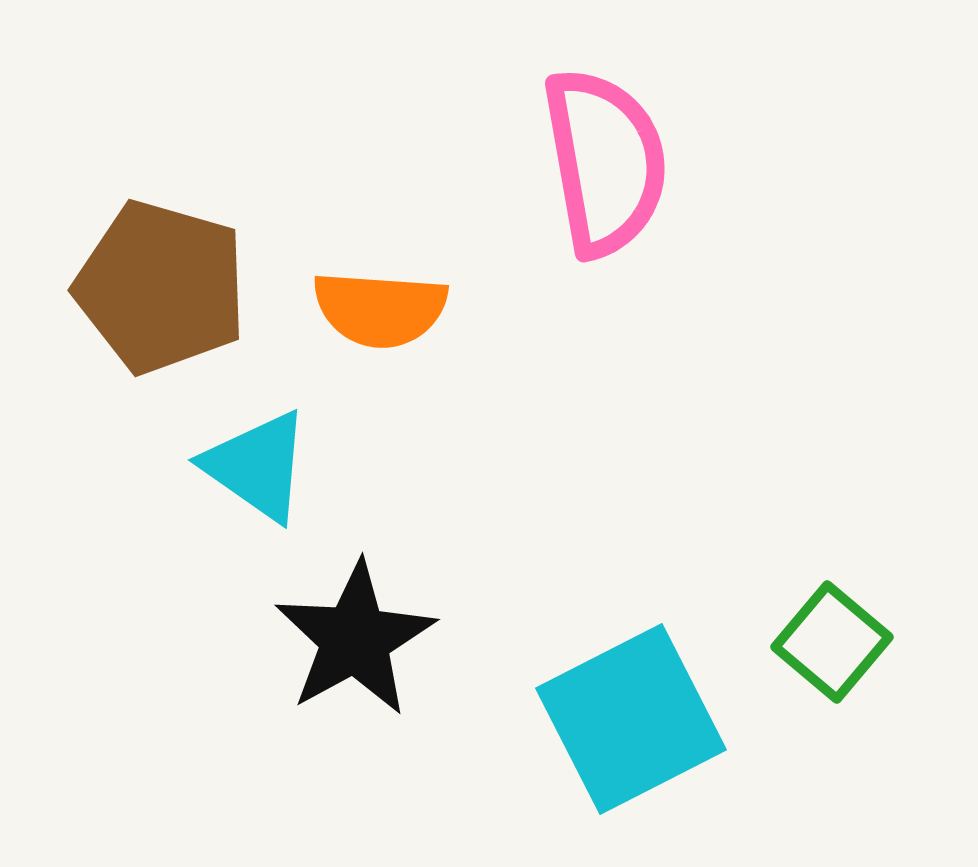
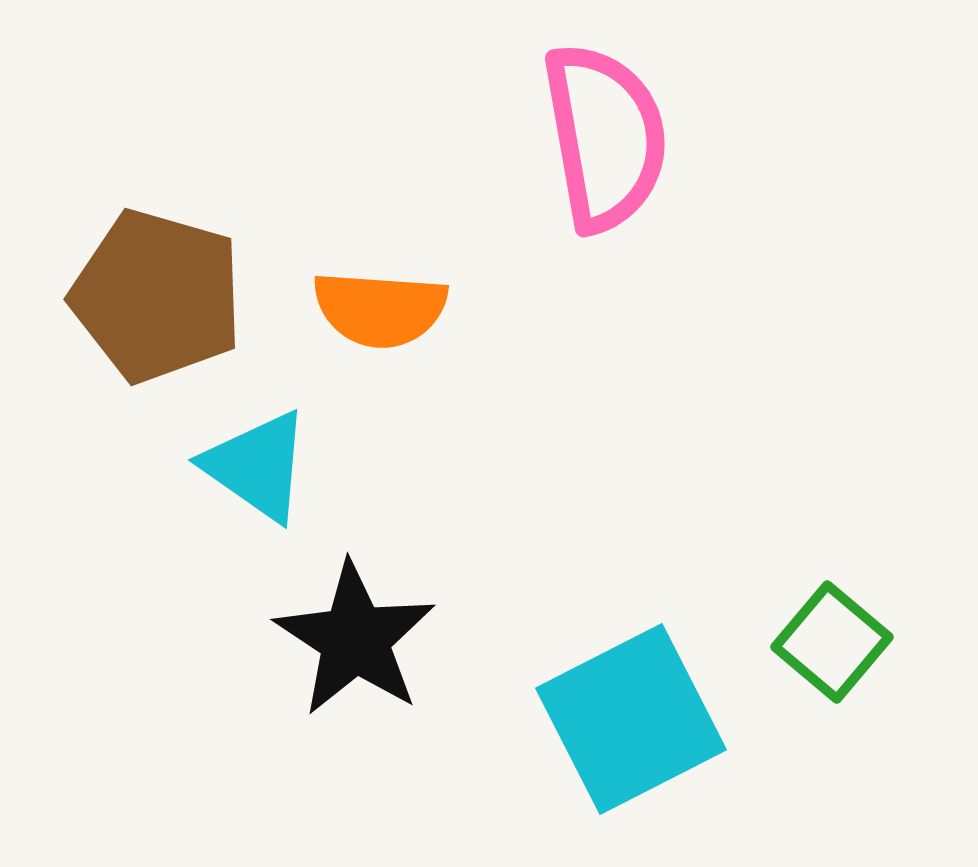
pink semicircle: moved 25 px up
brown pentagon: moved 4 px left, 9 px down
black star: rotated 10 degrees counterclockwise
